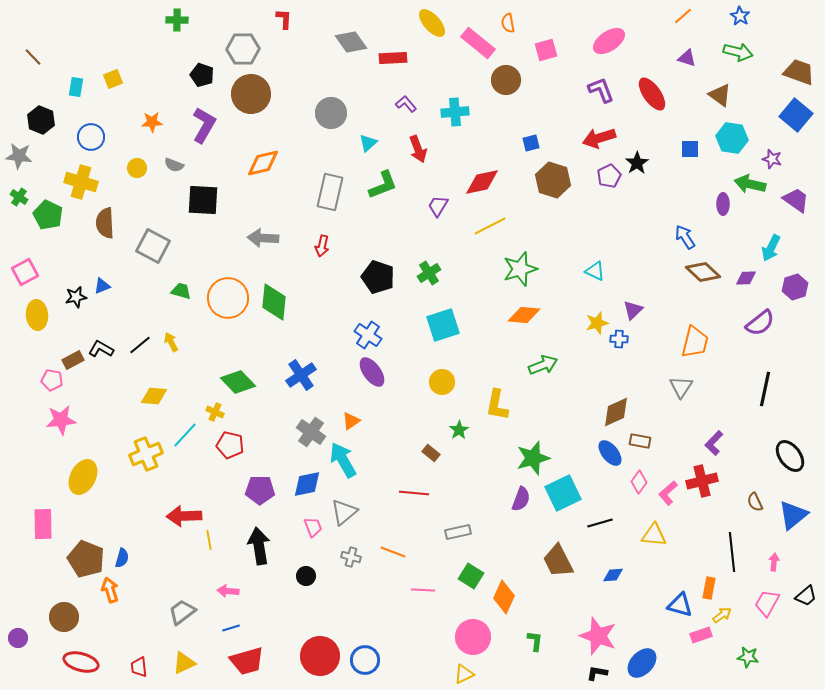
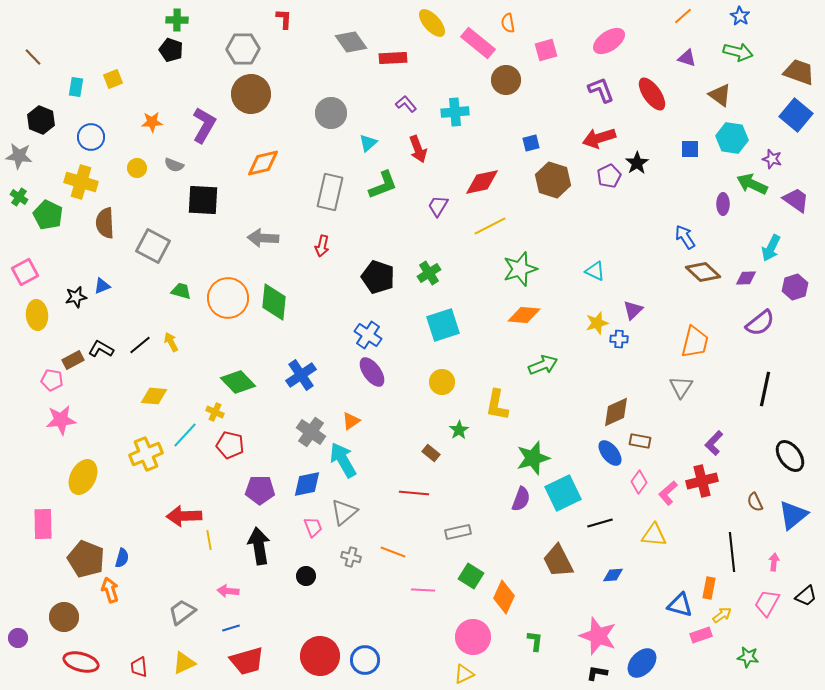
black pentagon at (202, 75): moved 31 px left, 25 px up
green arrow at (750, 184): moved 2 px right; rotated 12 degrees clockwise
